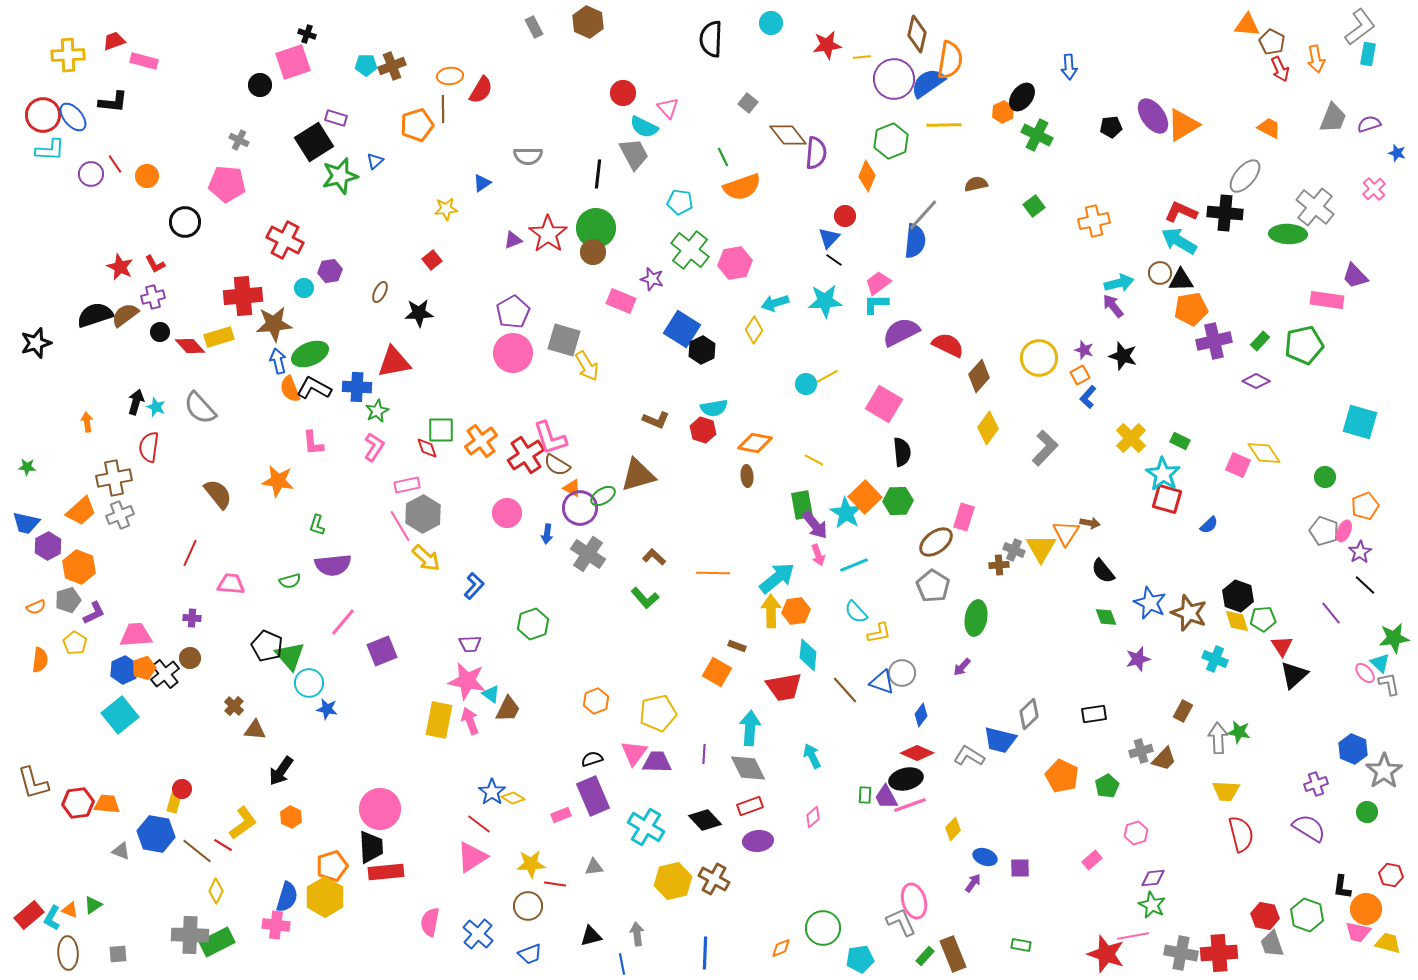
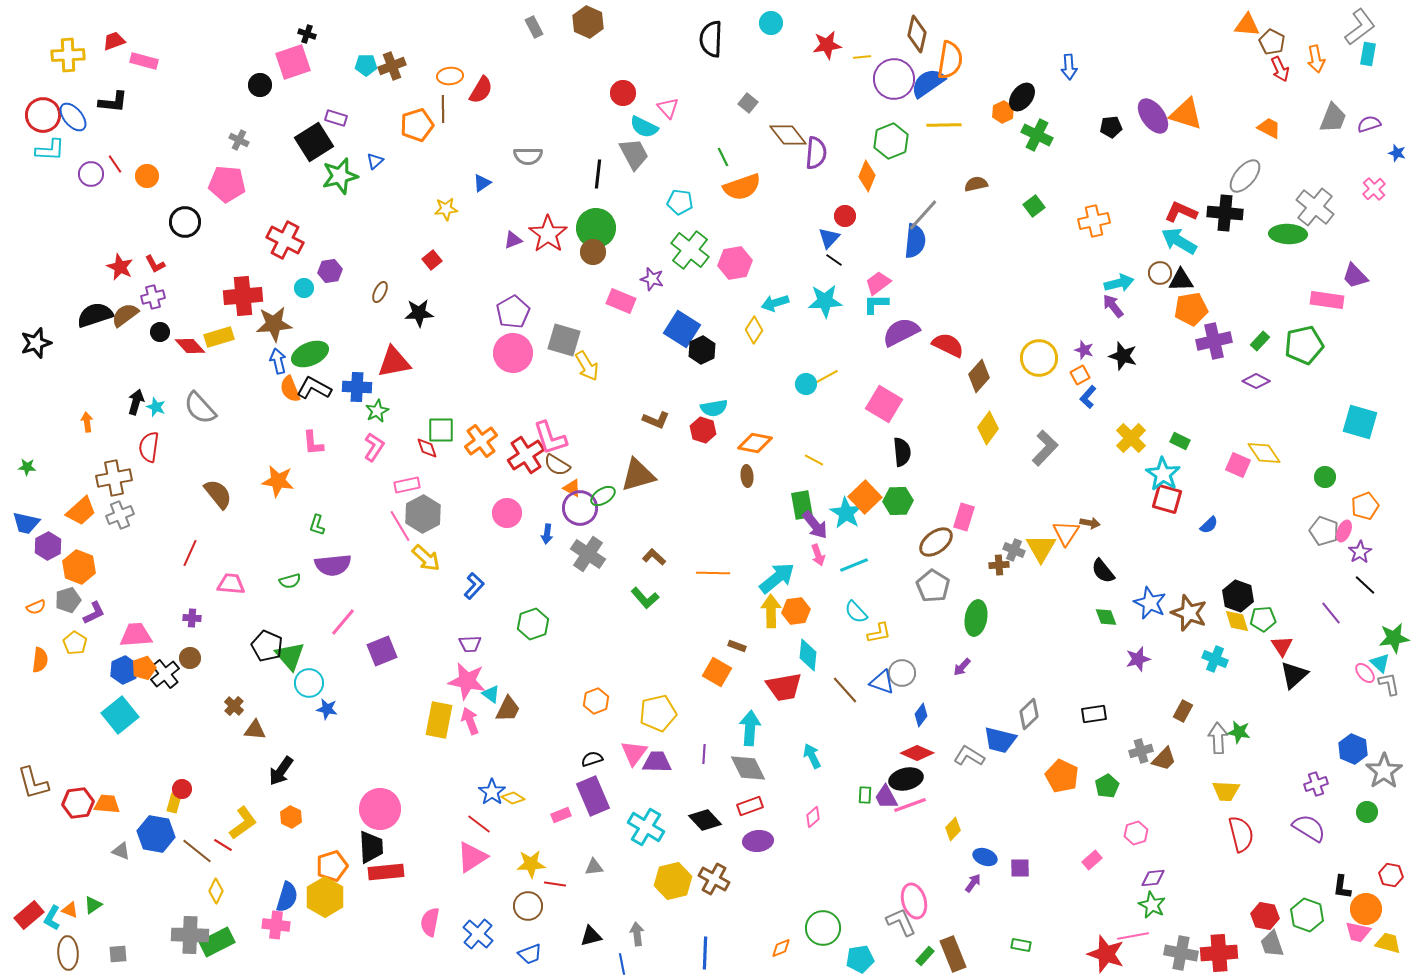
orange triangle at (1183, 125): moved 3 px right, 11 px up; rotated 48 degrees clockwise
